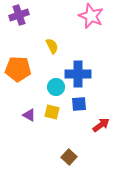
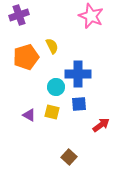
orange pentagon: moved 8 px right, 12 px up; rotated 20 degrees counterclockwise
